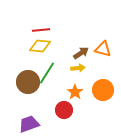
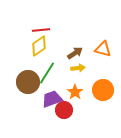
yellow diamond: moved 1 px left; rotated 40 degrees counterclockwise
brown arrow: moved 6 px left
purple trapezoid: moved 23 px right, 25 px up
